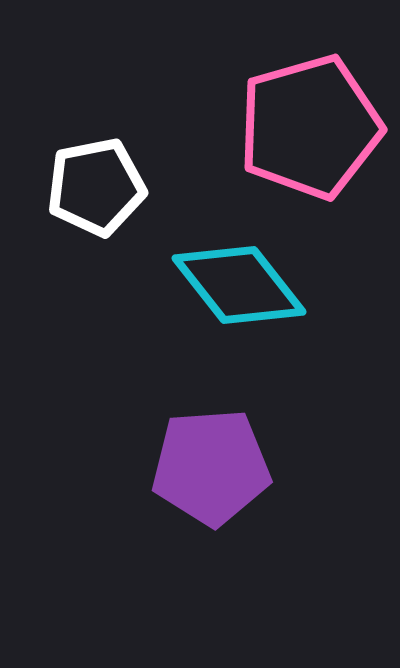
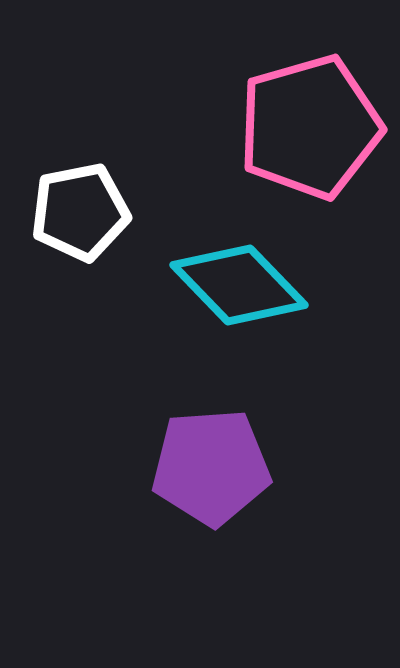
white pentagon: moved 16 px left, 25 px down
cyan diamond: rotated 6 degrees counterclockwise
